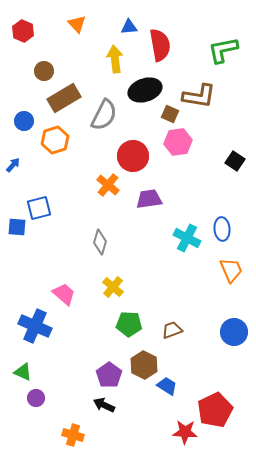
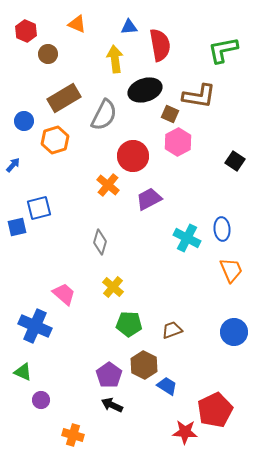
orange triangle at (77, 24): rotated 24 degrees counterclockwise
red hexagon at (23, 31): moved 3 px right
brown circle at (44, 71): moved 4 px right, 17 px up
pink hexagon at (178, 142): rotated 20 degrees counterclockwise
purple trapezoid at (149, 199): rotated 20 degrees counterclockwise
blue square at (17, 227): rotated 18 degrees counterclockwise
purple circle at (36, 398): moved 5 px right, 2 px down
black arrow at (104, 405): moved 8 px right
